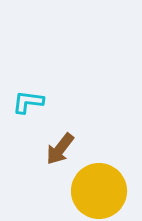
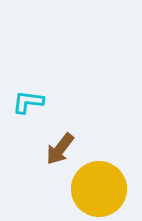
yellow circle: moved 2 px up
